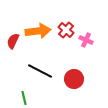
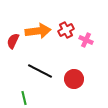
red cross: rotated 21 degrees clockwise
